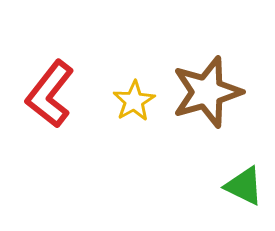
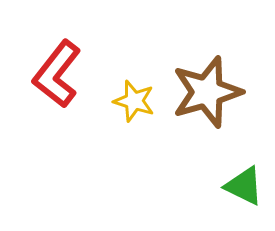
red L-shape: moved 7 px right, 20 px up
yellow star: rotated 24 degrees counterclockwise
